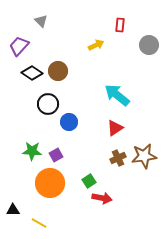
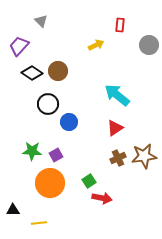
yellow line: rotated 35 degrees counterclockwise
